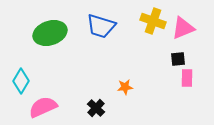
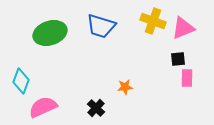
cyan diamond: rotated 10 degrees counterclockwise
